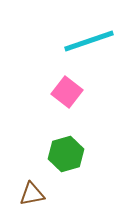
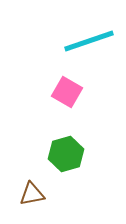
pink square: rotated 8 degrees counterclockwise
